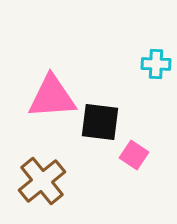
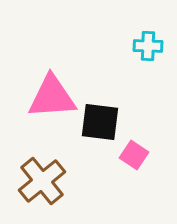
cyan cross: moved 8 px left, 18 px up
